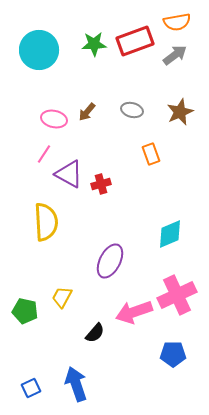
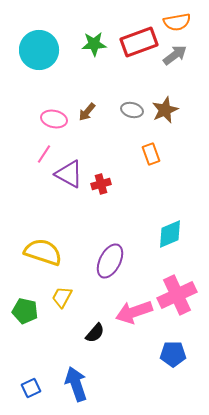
red rectangle: moved 4 px right, 1 px down
brown star: moved 15 px left, 2 px up
yellow semicircle: moved 3 px left, 30 px down; rotated 69 degrees counterclockwise
